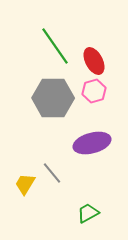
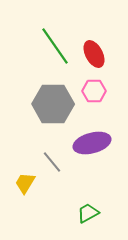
red ellipse: moved 7 px up
pink hexagon: rotated 15 degrees clockwise
gray hexagon: moved 6 px down
gray line: moved 11 px up
yellow trapezoid: moved 1 px up
